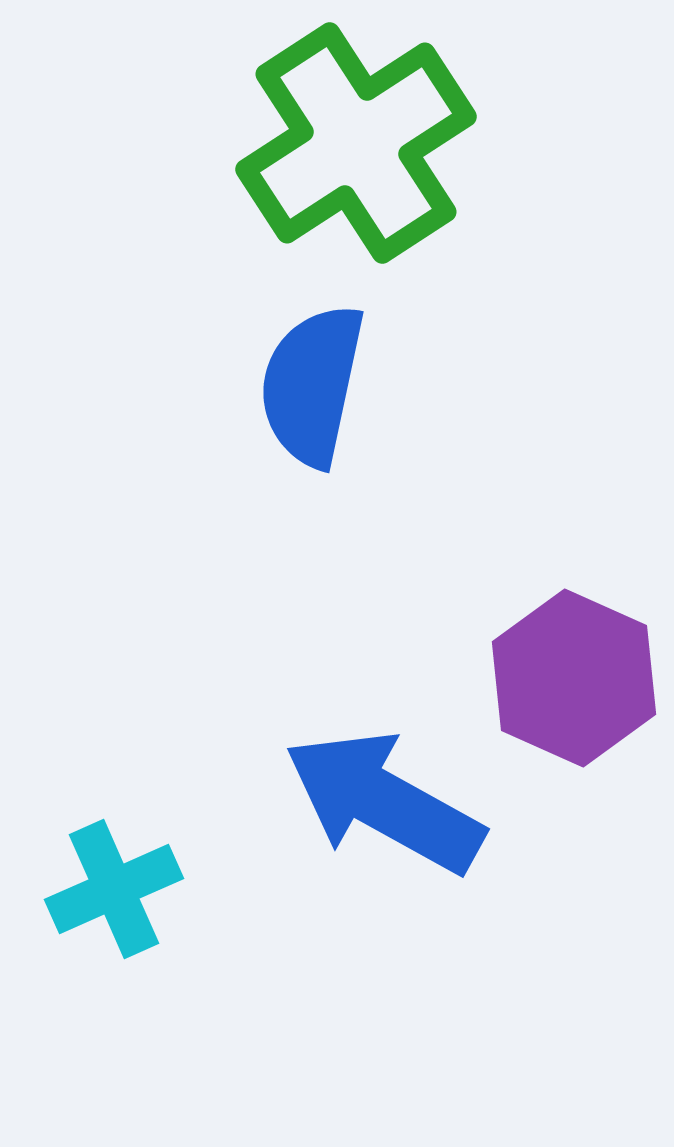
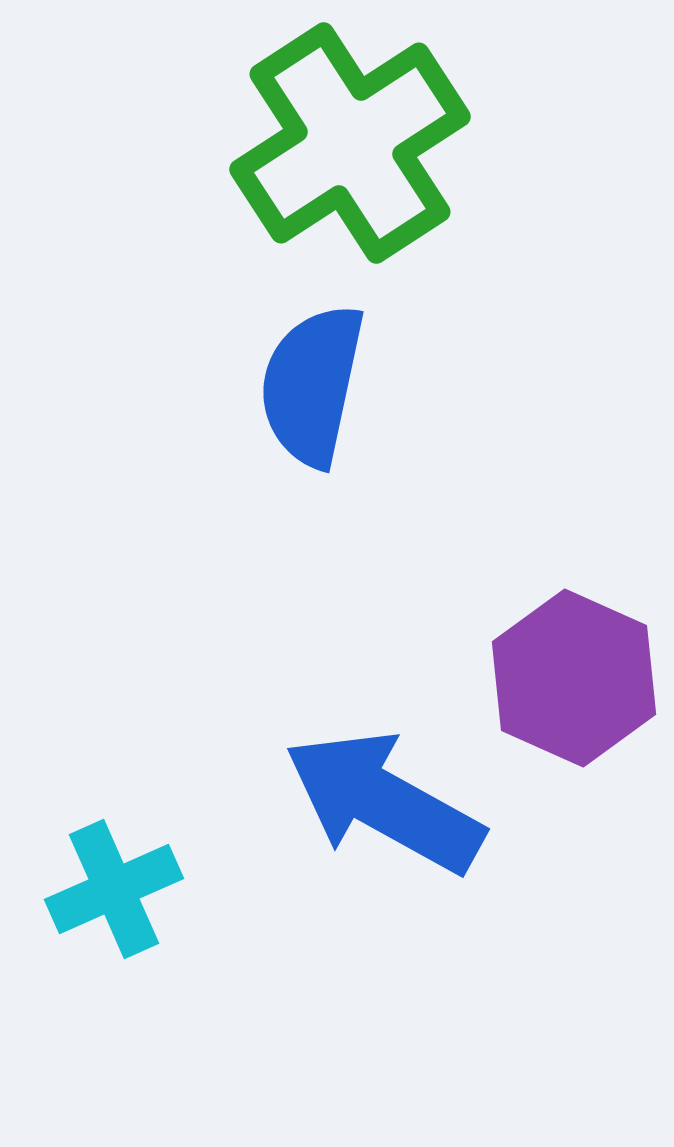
green cross: moved 6 px left
